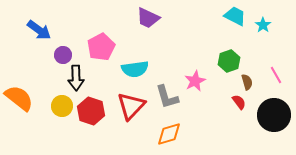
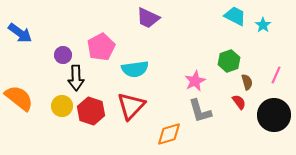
blue arrow: moved 19 px left, 3 px down
pink line: rotated 54 degrees clockwise
gray L-shape: moved 33 px right, 14 px down
